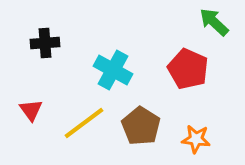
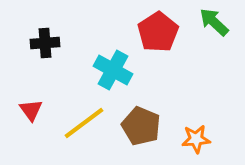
red pentagon: moved 30 px left, 37 px up; rotated 15 degrees clockwise
brown pentagon: rotated 9 degrees counterclockwise
orange star: rotated 12 degrees counterclockwise
